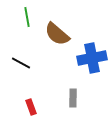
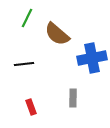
green line: moved 1 px down; rotated 36 degrees clockwise
black line: moved 3 px right, 1 px down; rotated 36 degrees counterclockwise
